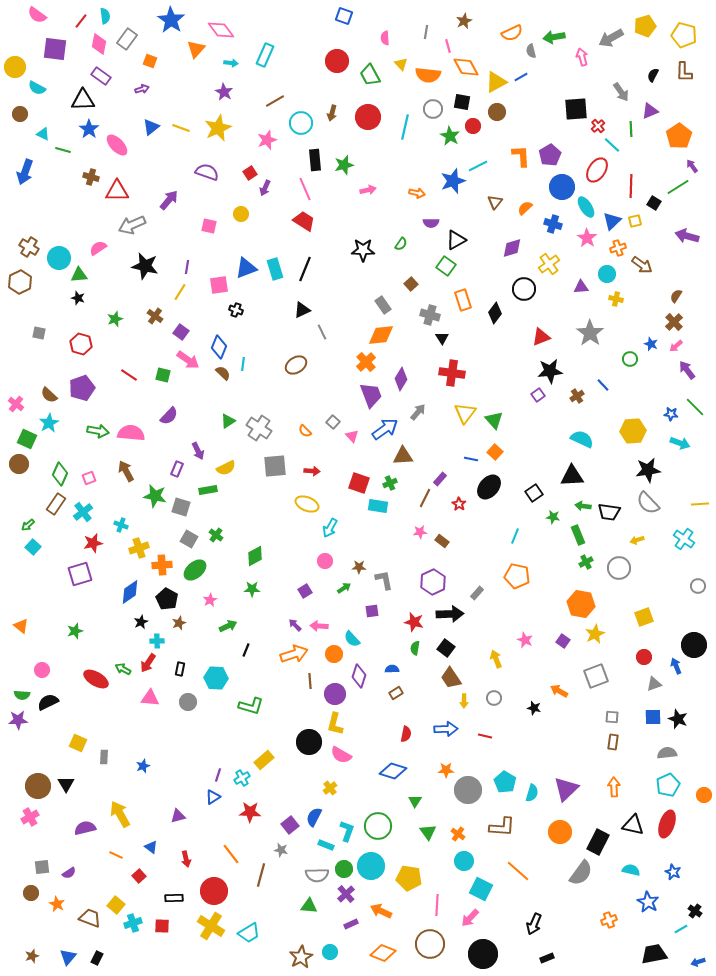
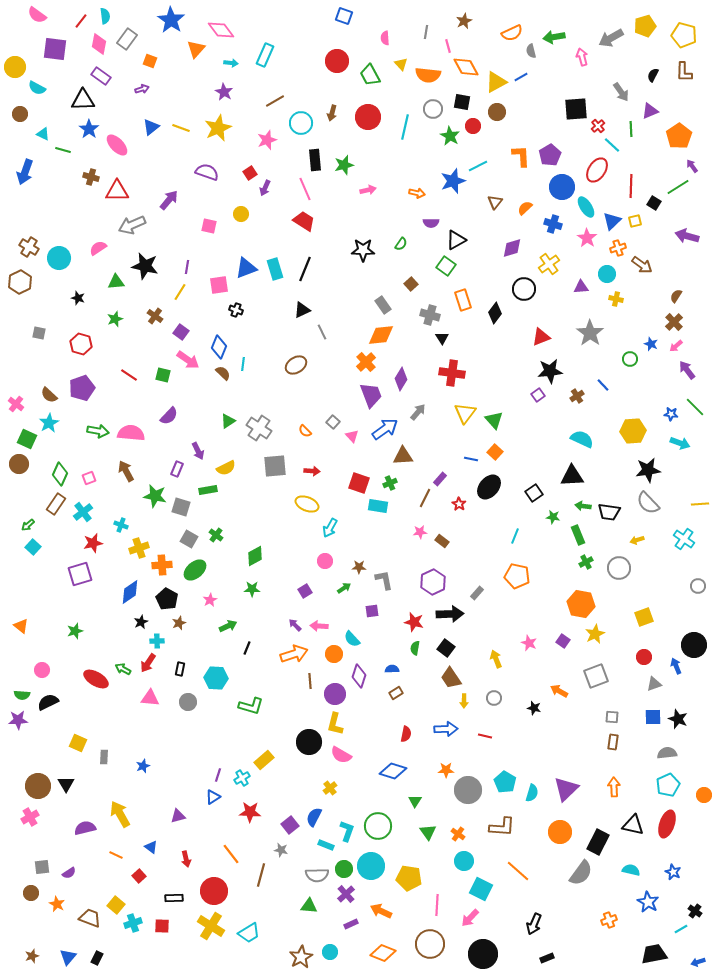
green triangle at (79, 275): moved 37 px right, 7 px down
pink star at (525, 640): moved 4 px right, 3 px down
black line at (246, 650): moved 1 px right, 2 px up
